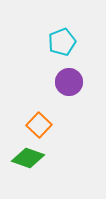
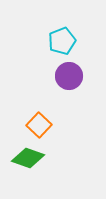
cyan pentagon: moved 1 px up
purple circle: moved 6 px up
